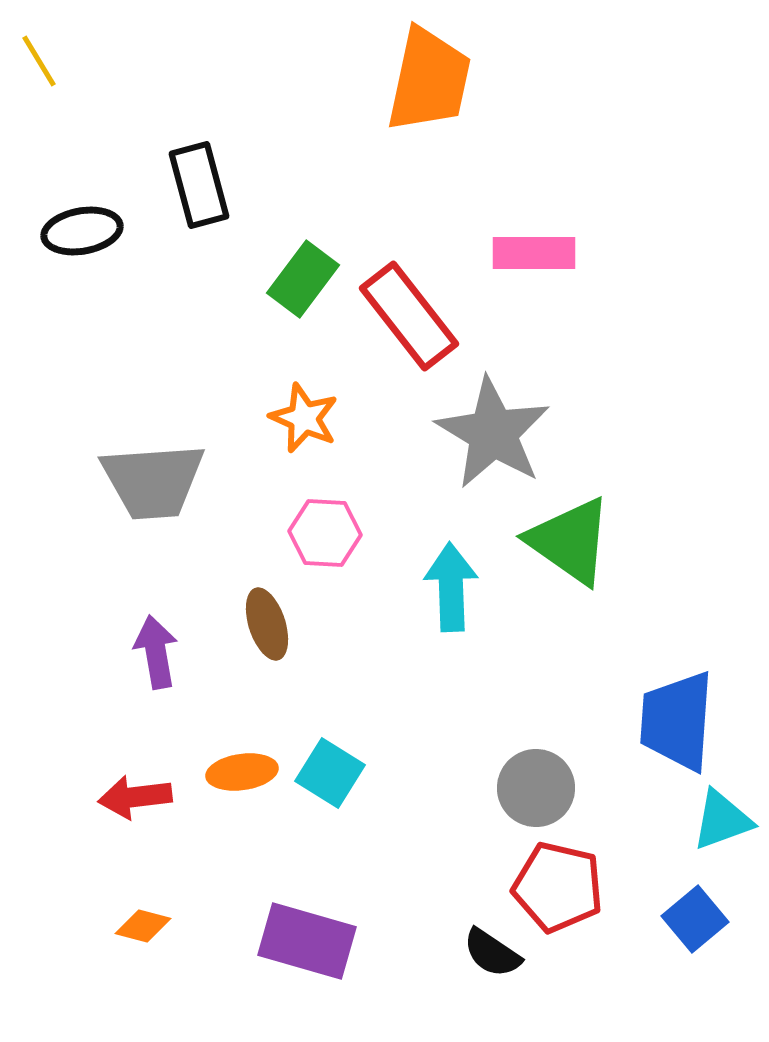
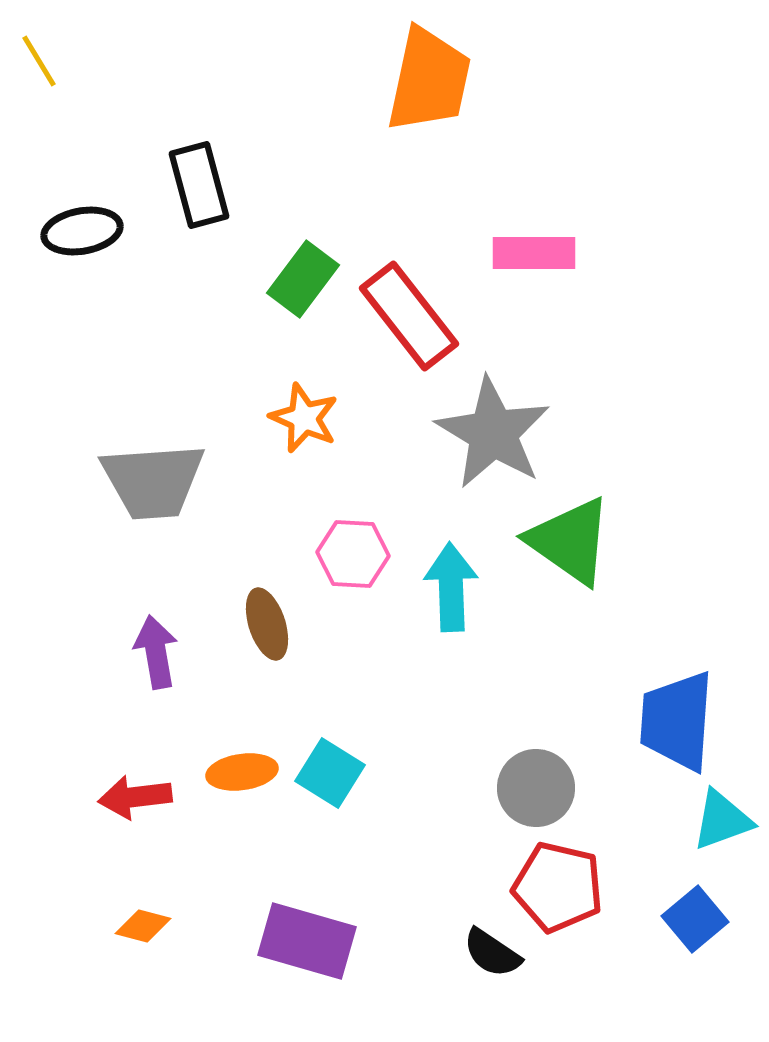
pink hexagon: moved 28 px right, 21 px down
